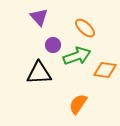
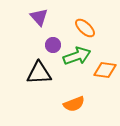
orange semicircle: moved 4 px left; rotated 145 degrees counterclockwise
